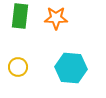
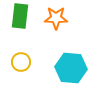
yellow circle: moved 3 px right, 5 px up
